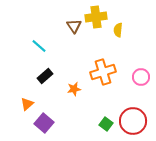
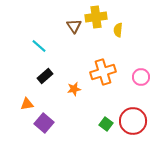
orange triangle: rotated 32 degrees clockwise
